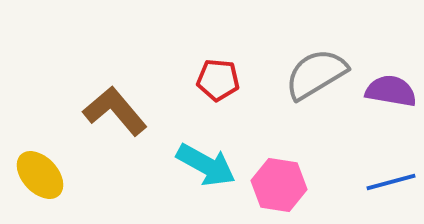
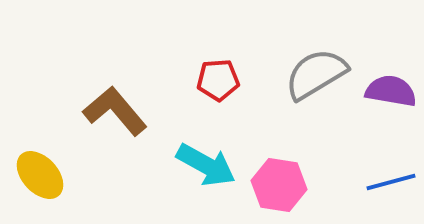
red pentagon: rotated 9 degrees counterclockwise
